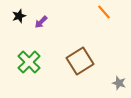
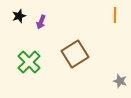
orange line: moved 11 px right, 3 px down; rotated 42 degrees clockwise
purple arrow: rotated 24 degrees counterclockwise
brown square: moved 5 px left, 7 px up
gray star: moved 1 px right, 2 px up
